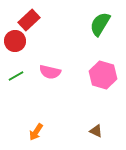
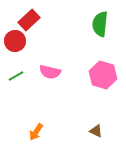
green semicircle: rotated 25 degrees counterclockwise
